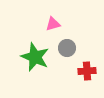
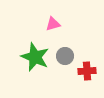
gray circle: moved 2 px left, 8 px down
